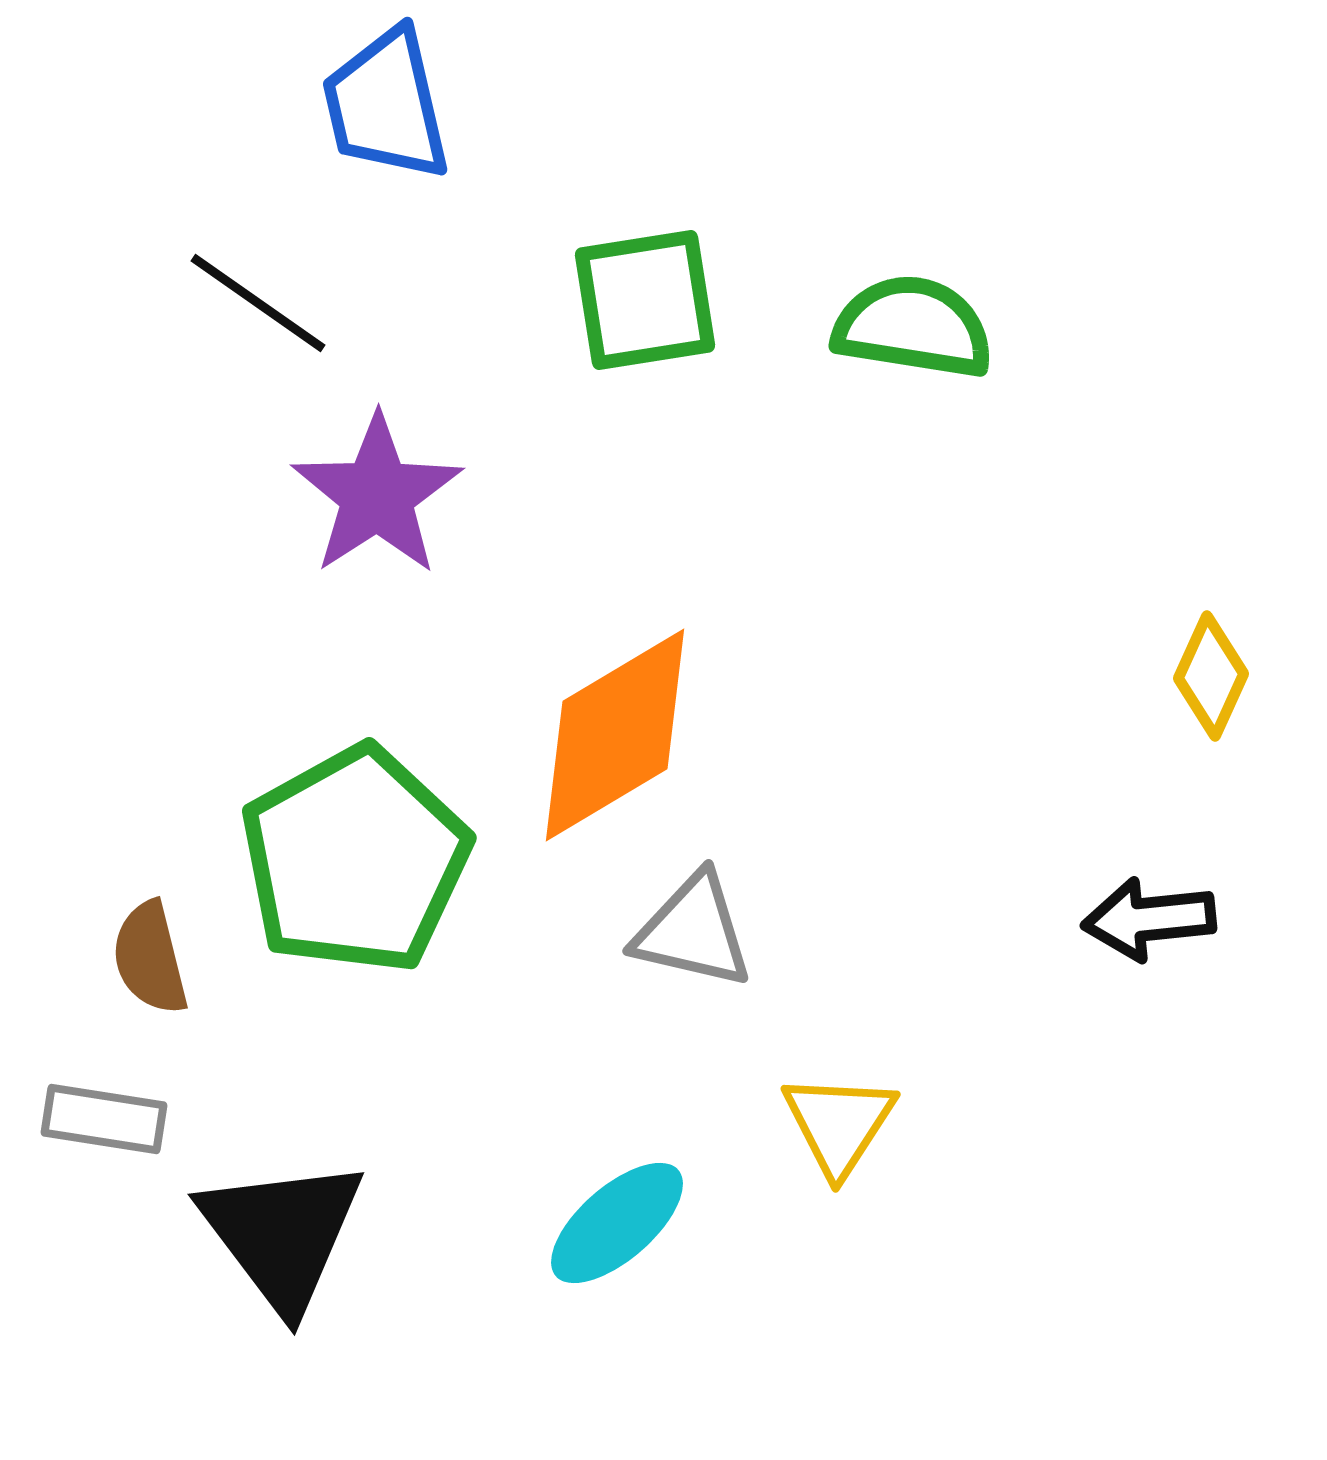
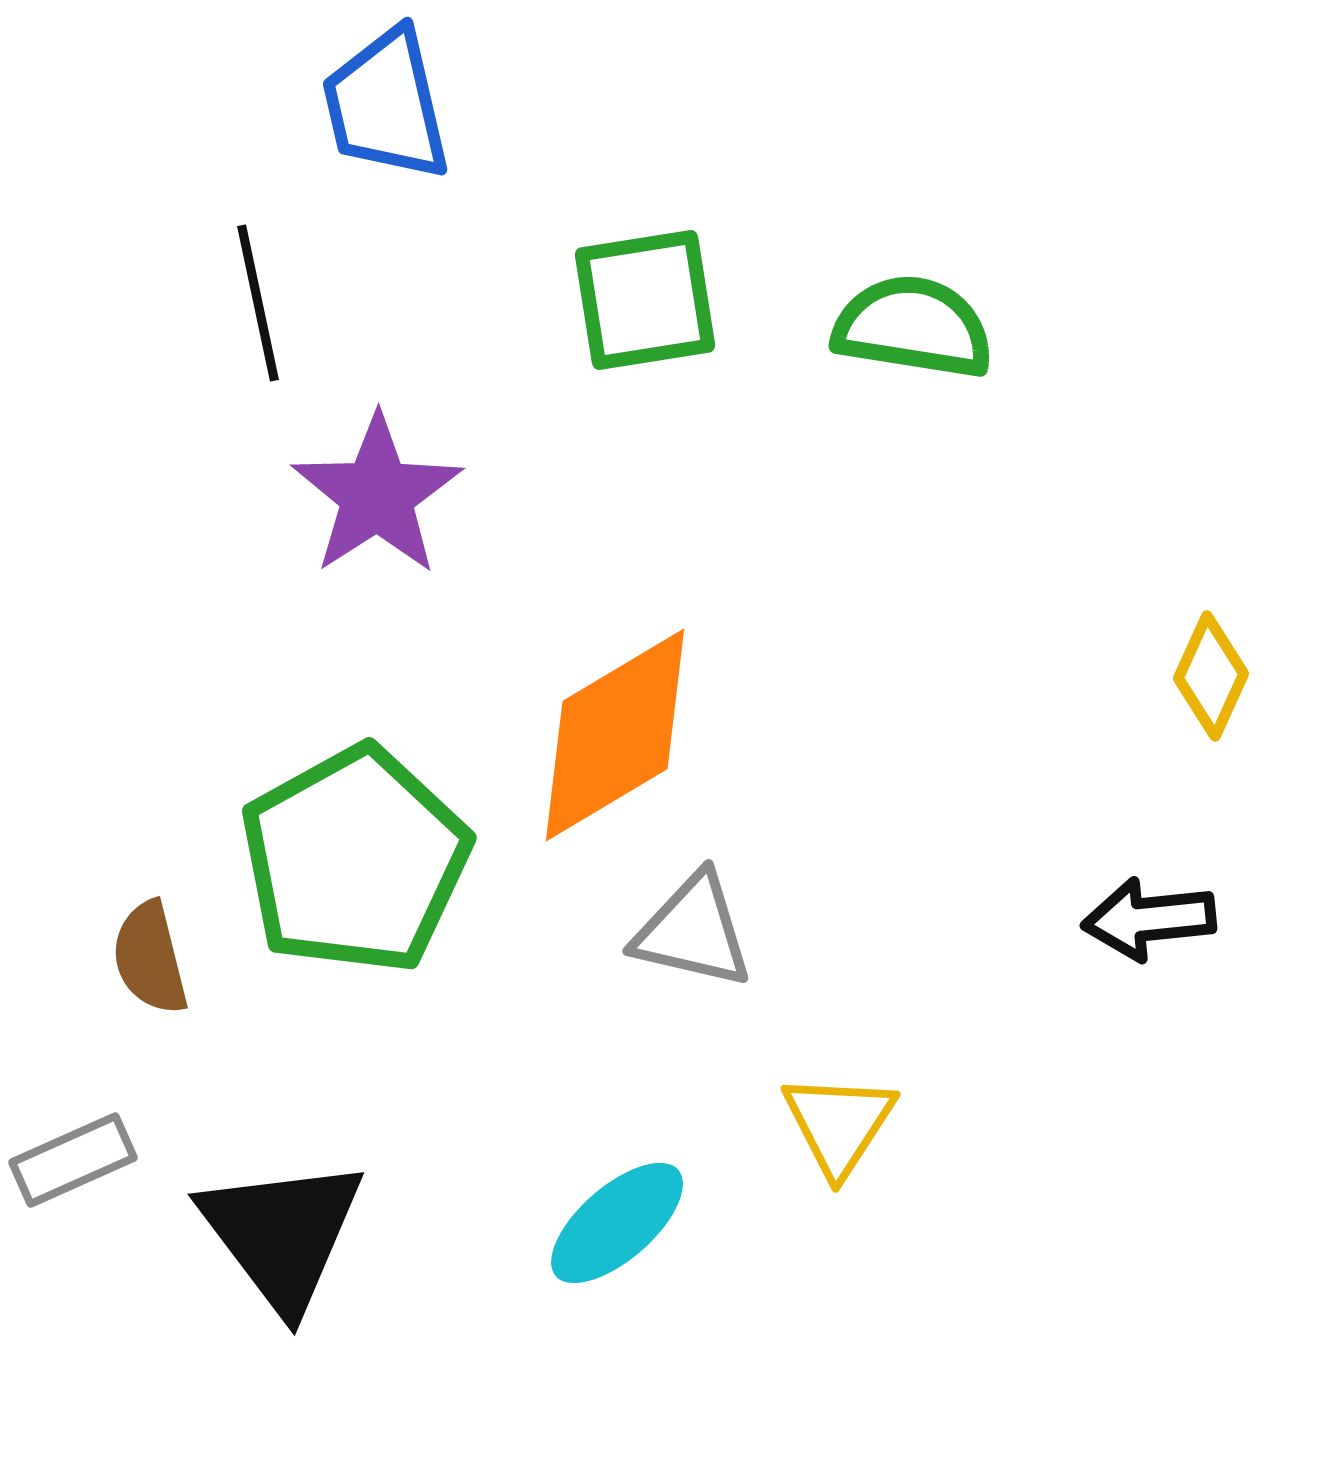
black line: rotated 43 degrees clockwise
gray rectangle: moved 31 px left, 41 px down; rotated 33 degrees counterclockwise
